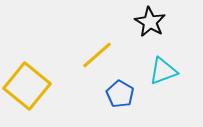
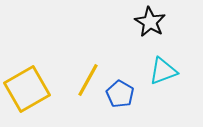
yellow line: moved 9 px left, 25 px down; rotated 20 degrees counterclockwise
yellow square: moved 3 px down; rotated 21 degrees clockwise
